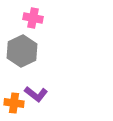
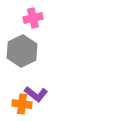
pink cross: rotated 24 degrees counterclockwise
orange cross: moved 8 px right, 1 px down
